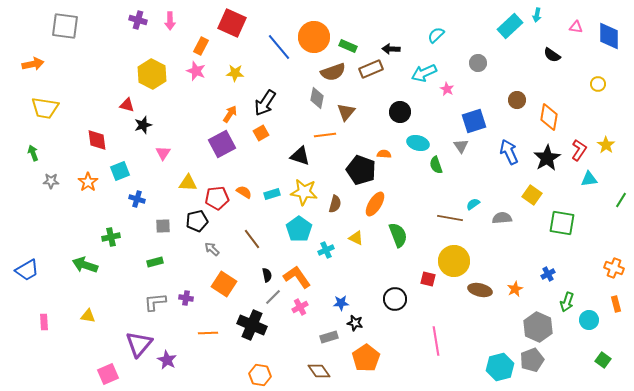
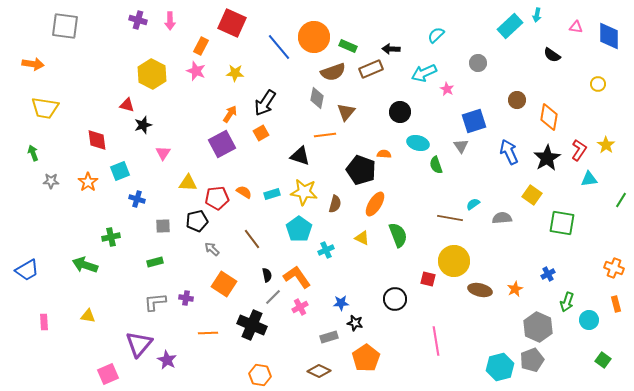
orange arrow at (33, 64): rotated 20 degrees clockwise
yellow triangle at (356, 238): moved 6 px right
brown diamond at (319, 371): rotated 30 degrees counterclockwise
